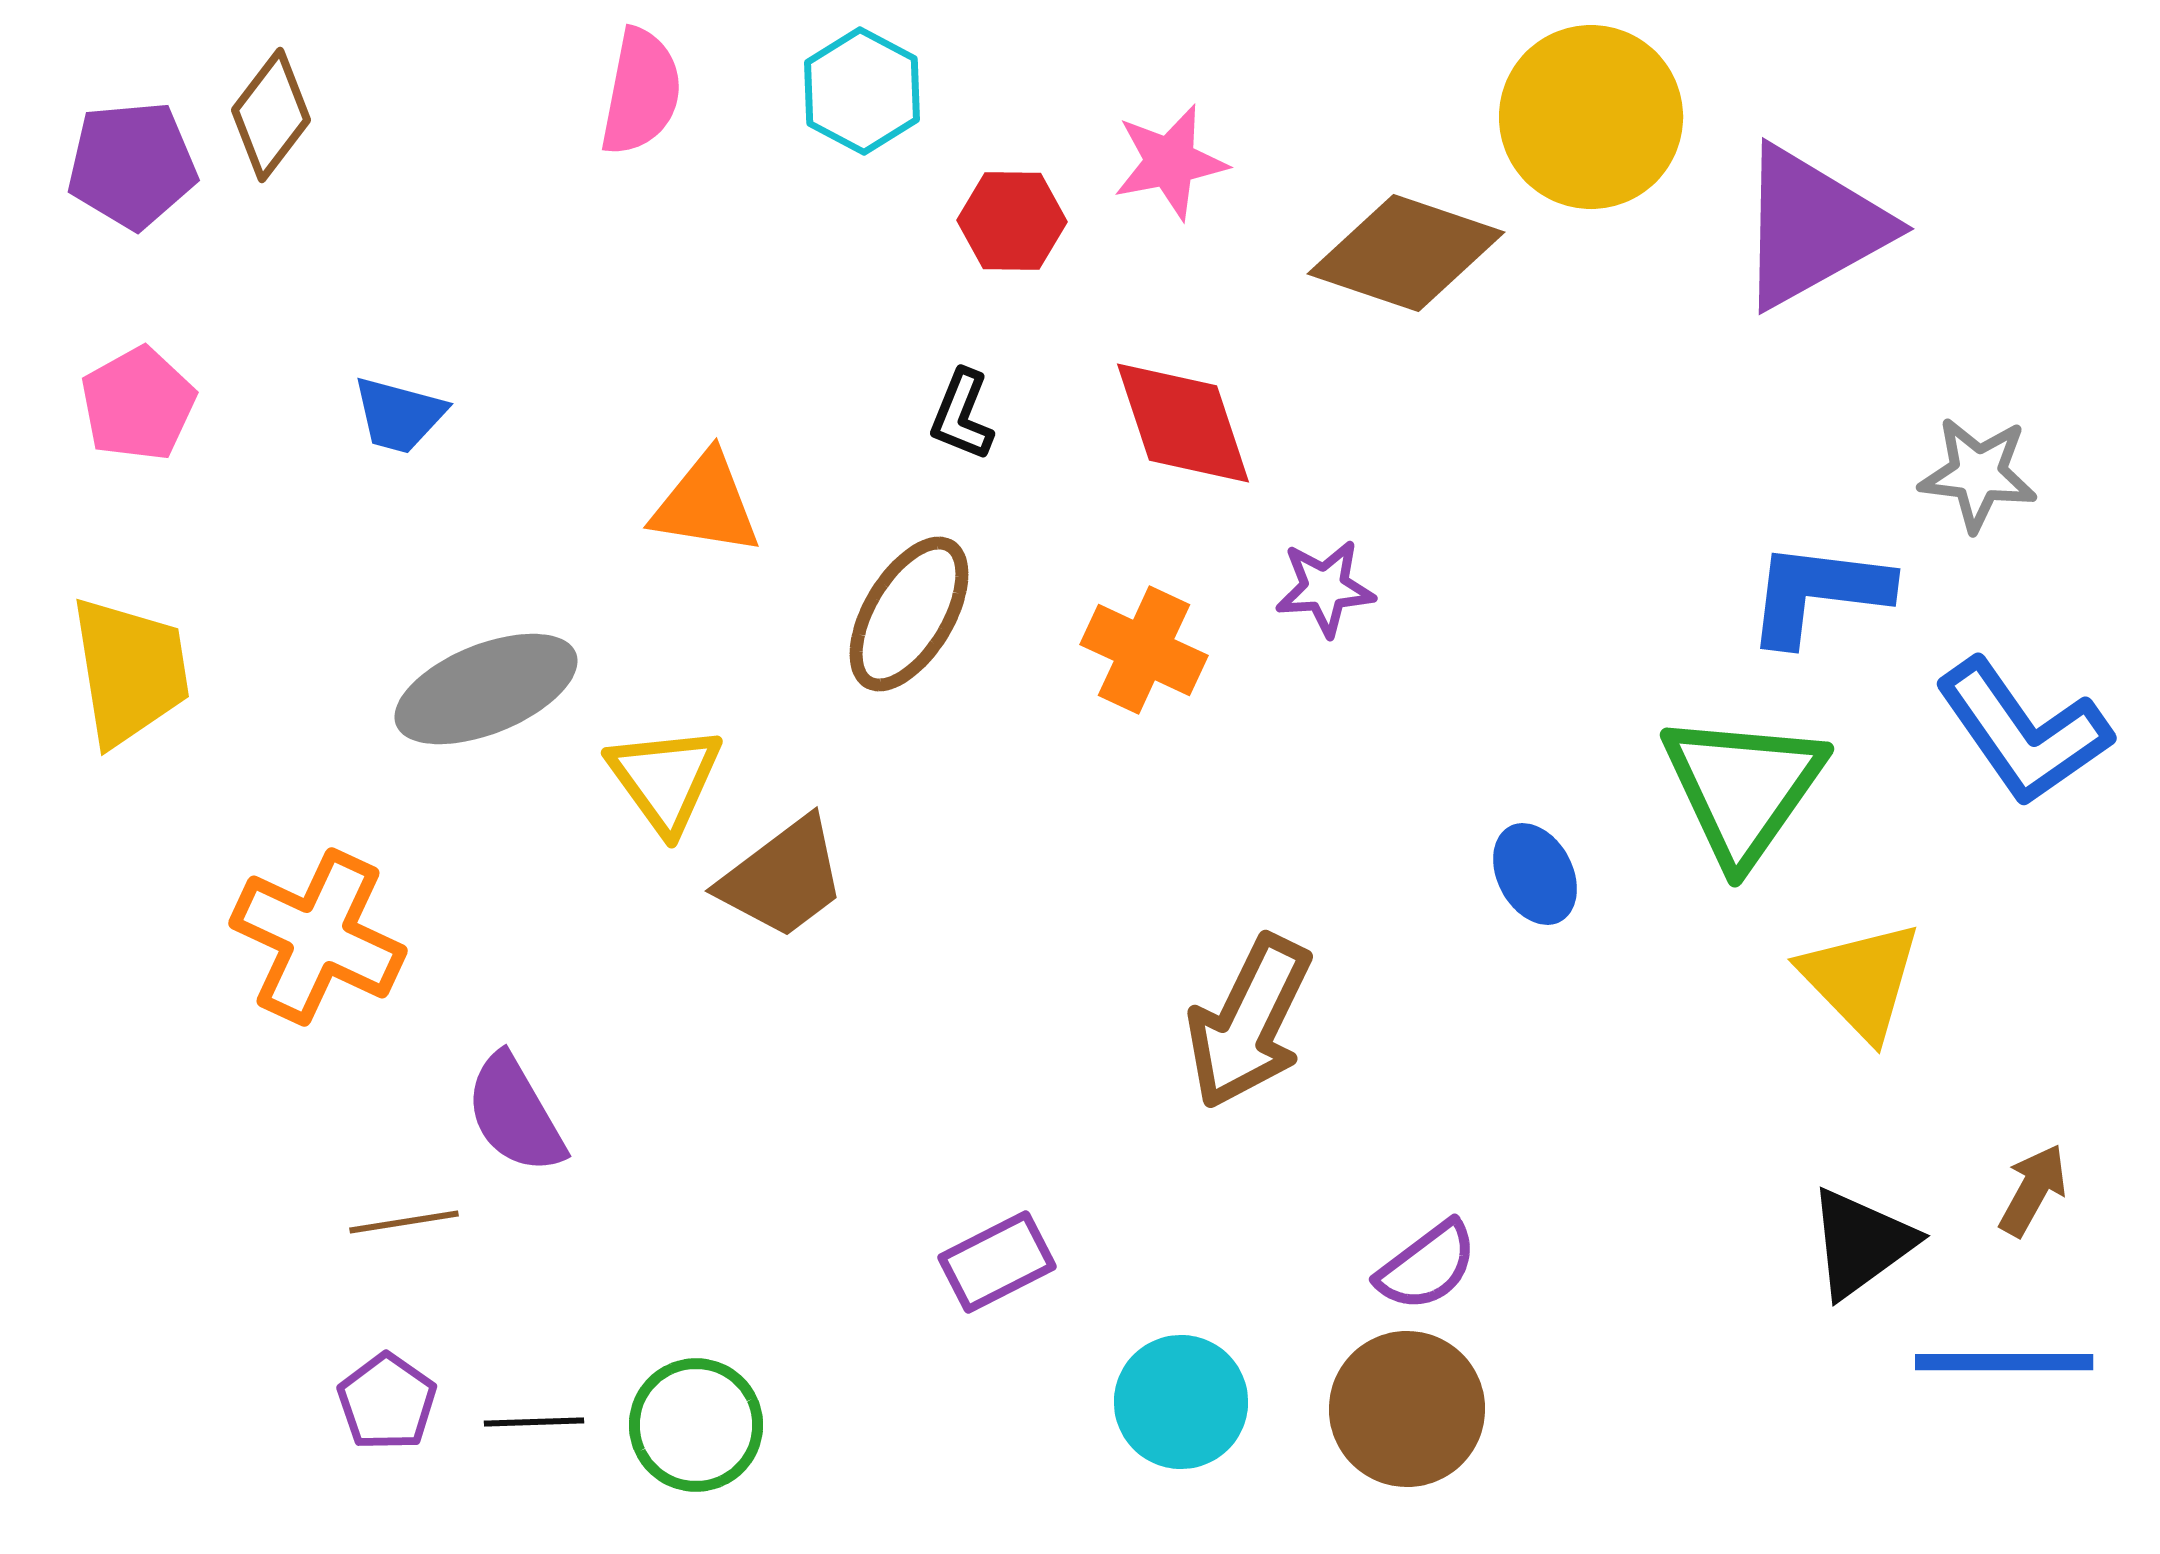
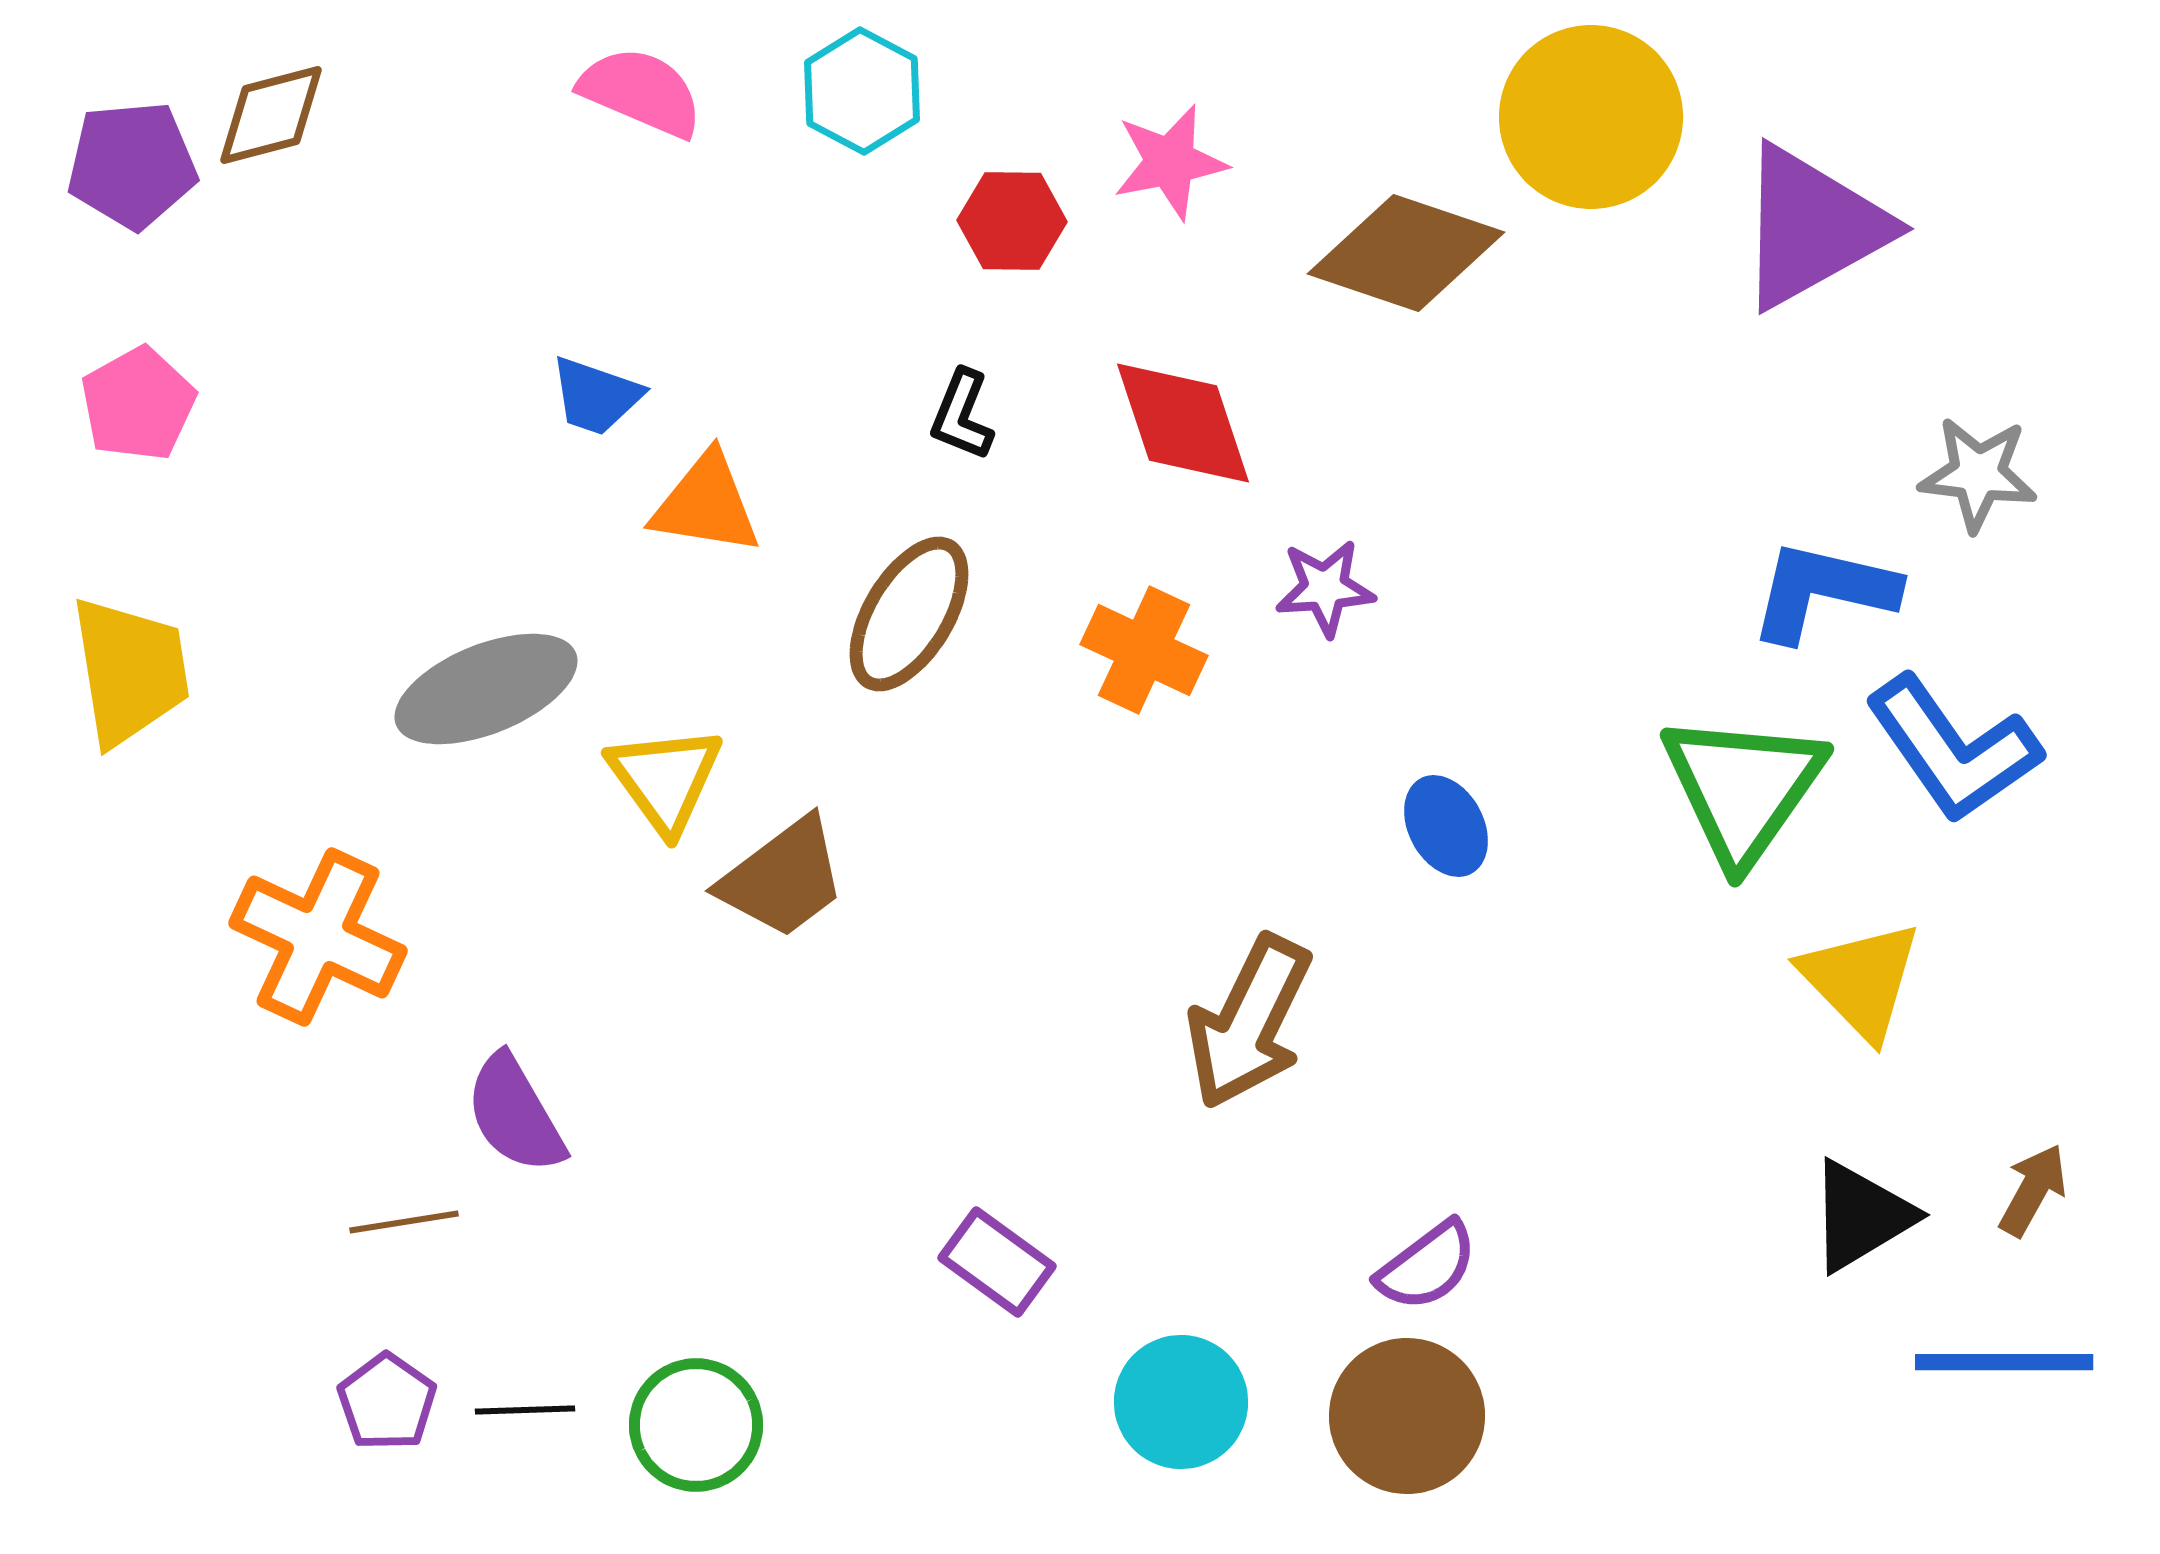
pink semicircle at (641, 92): rotated 78 degrees counterclockwise
brown diamond at (271, 115): rotated 38 degrees clockwise
blue trapezoid at (399, 415): moved 197 px right, 19 px up; rotated 4 degrees clockwise
blue L-shape at (1818, 593): moved 5 px right, 2 px up; rotated 6 degrees clockwise
blue L-shape at (2023, 732): moved 70 px left, 17 px down
blue ellipse at (1535, 874): moved 89 px left, 48 px up
black triangle at (1861, 1243): moved 27 px up; rotated 5 degrees clockwise
purple rectangle at (997, 1262): rotated 63 degrees clockwise
brown circle at (1407, 1409): moved 7 px down
black line at (534, 1422): moved 9 px left, 12 px up
